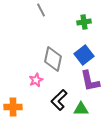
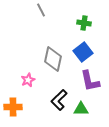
green cross: moved 1 px down; rotated 16 degrees clockwise
blue square: moved 1 px left, 3 px up
pink star: moved 8 px left
